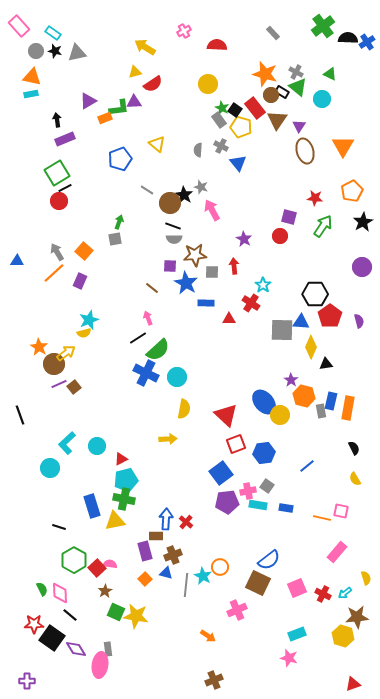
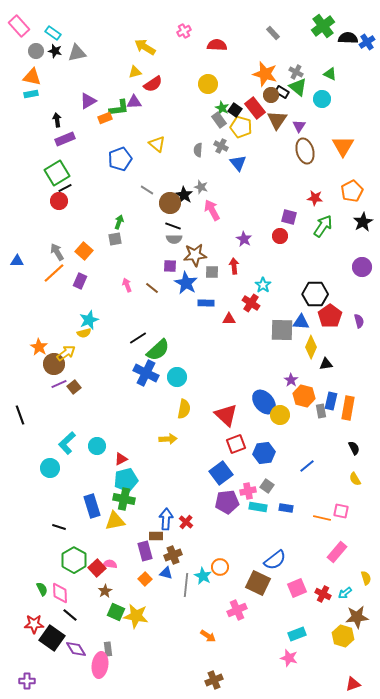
pink arrow at (148, 318): moved 21 px left, 33 px up
cyan rectangle at (258, 505): moved 2 px down
blue semicircle at (269, 560): moved 6 px right
